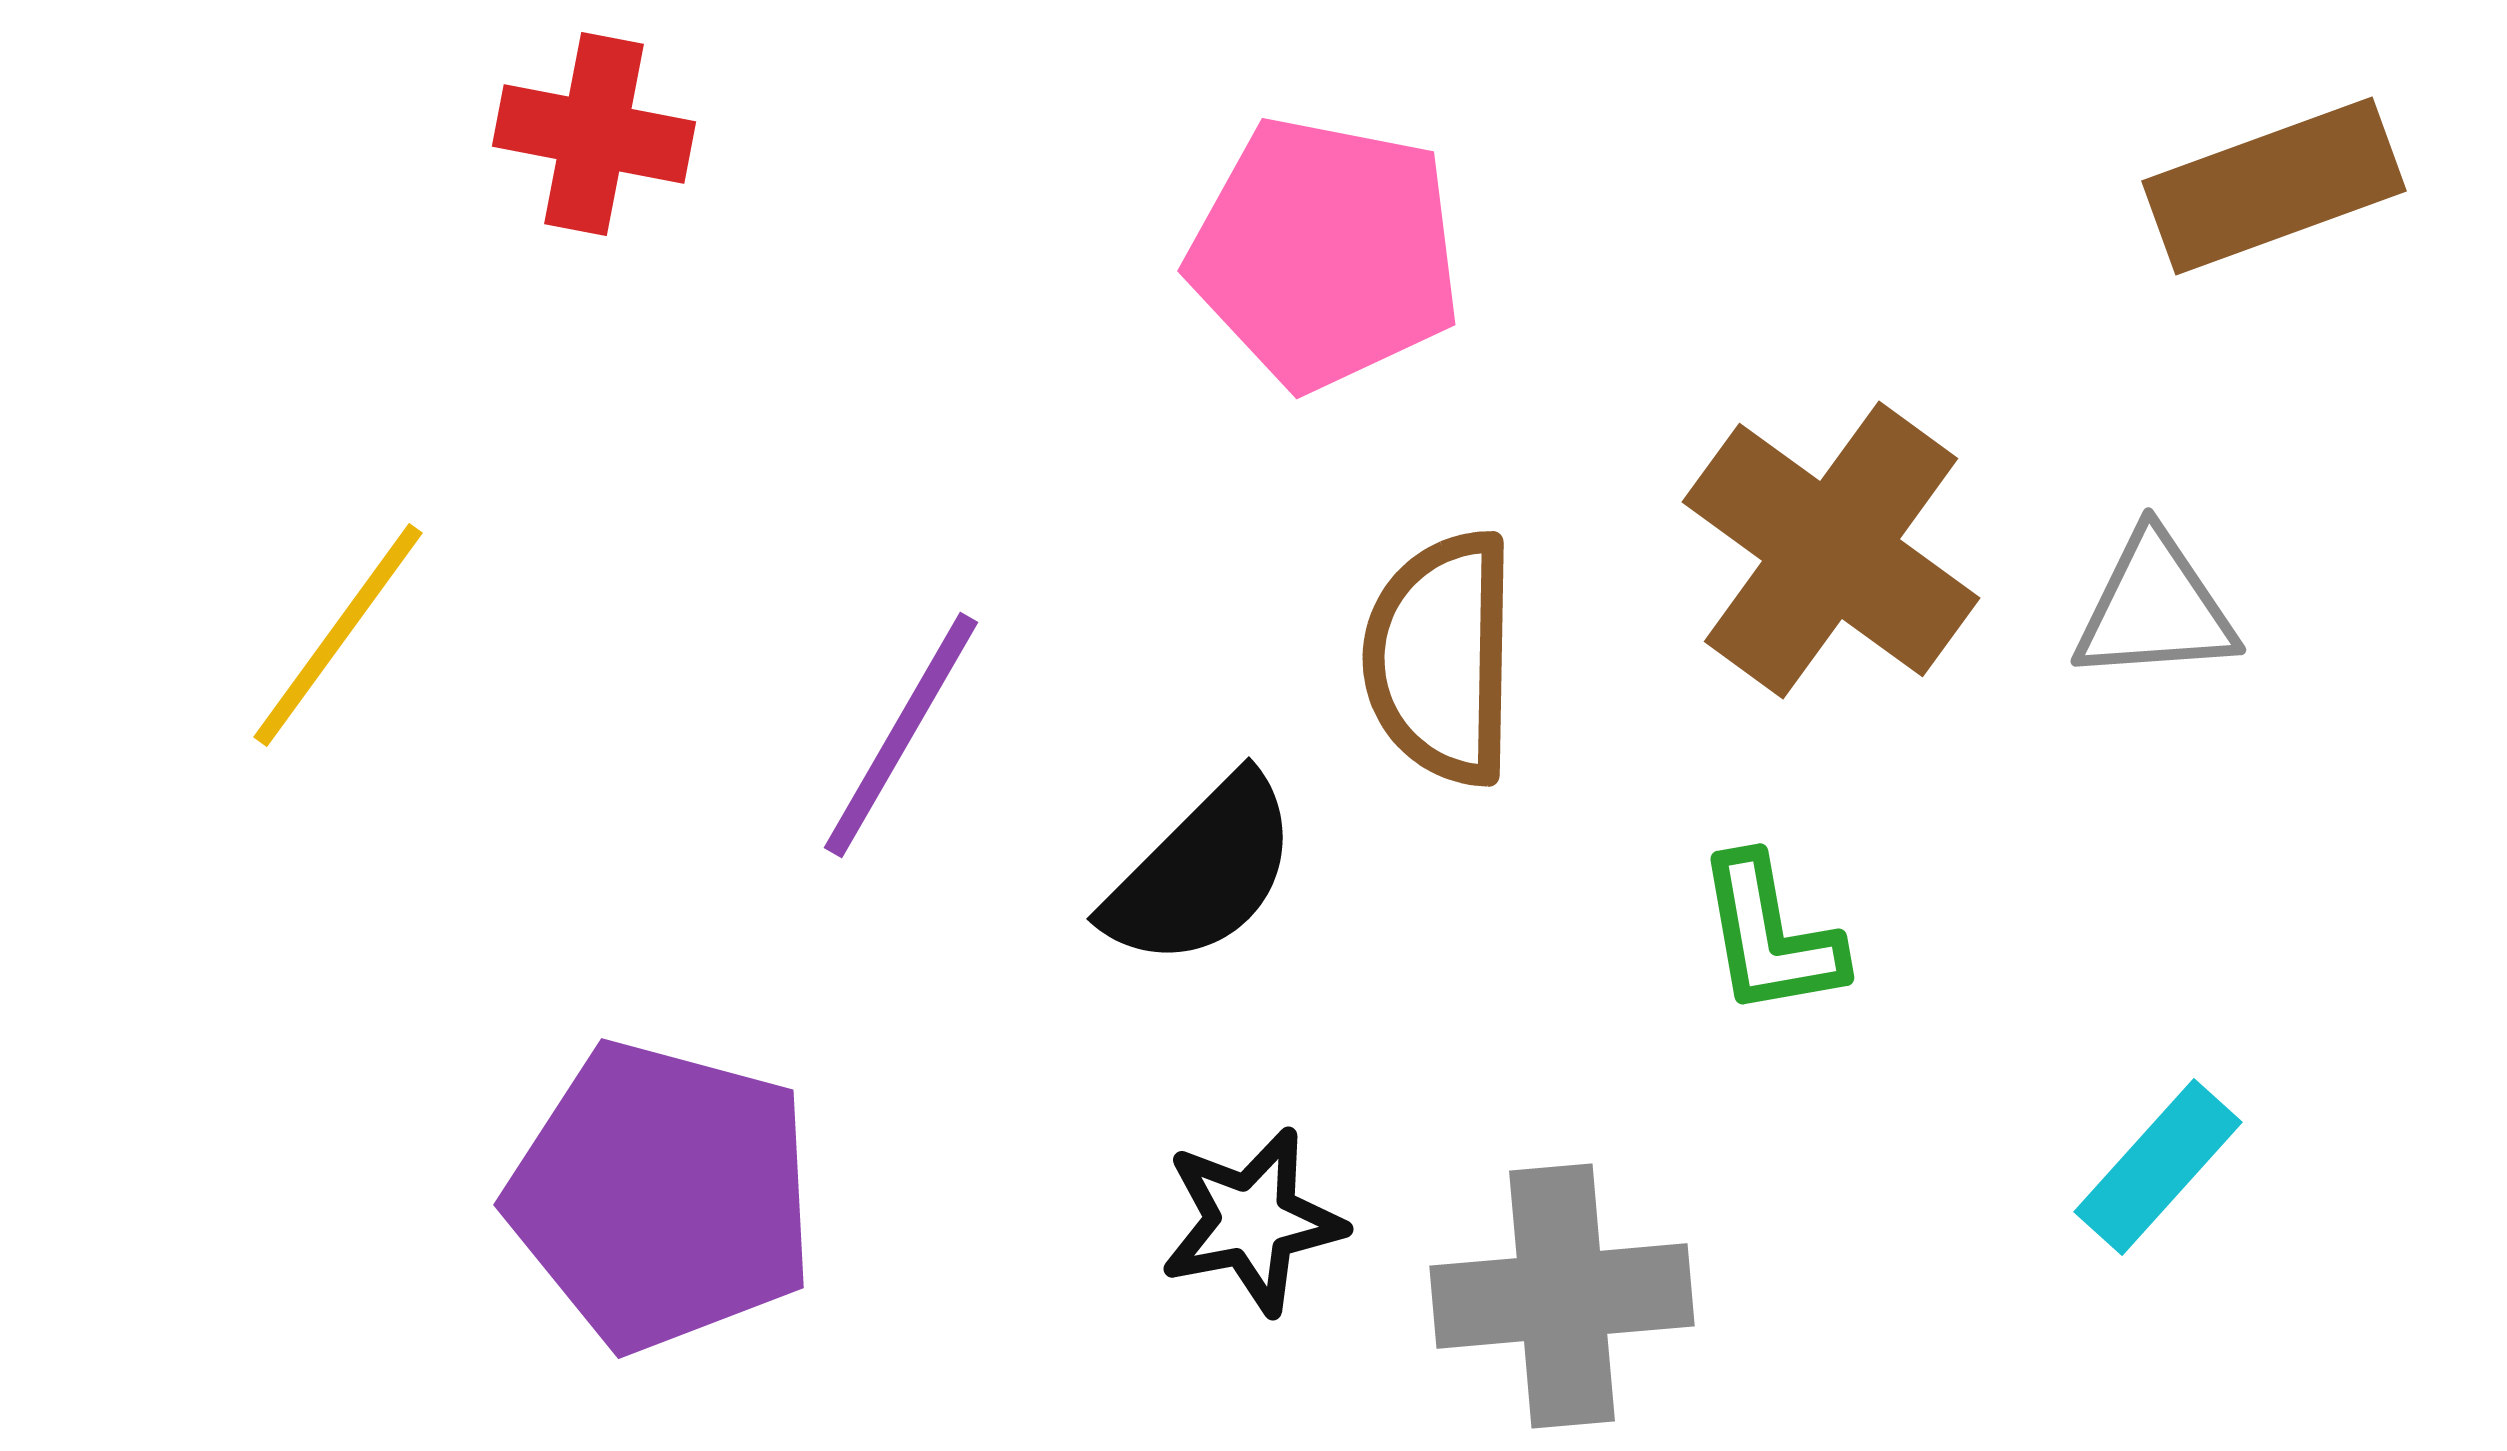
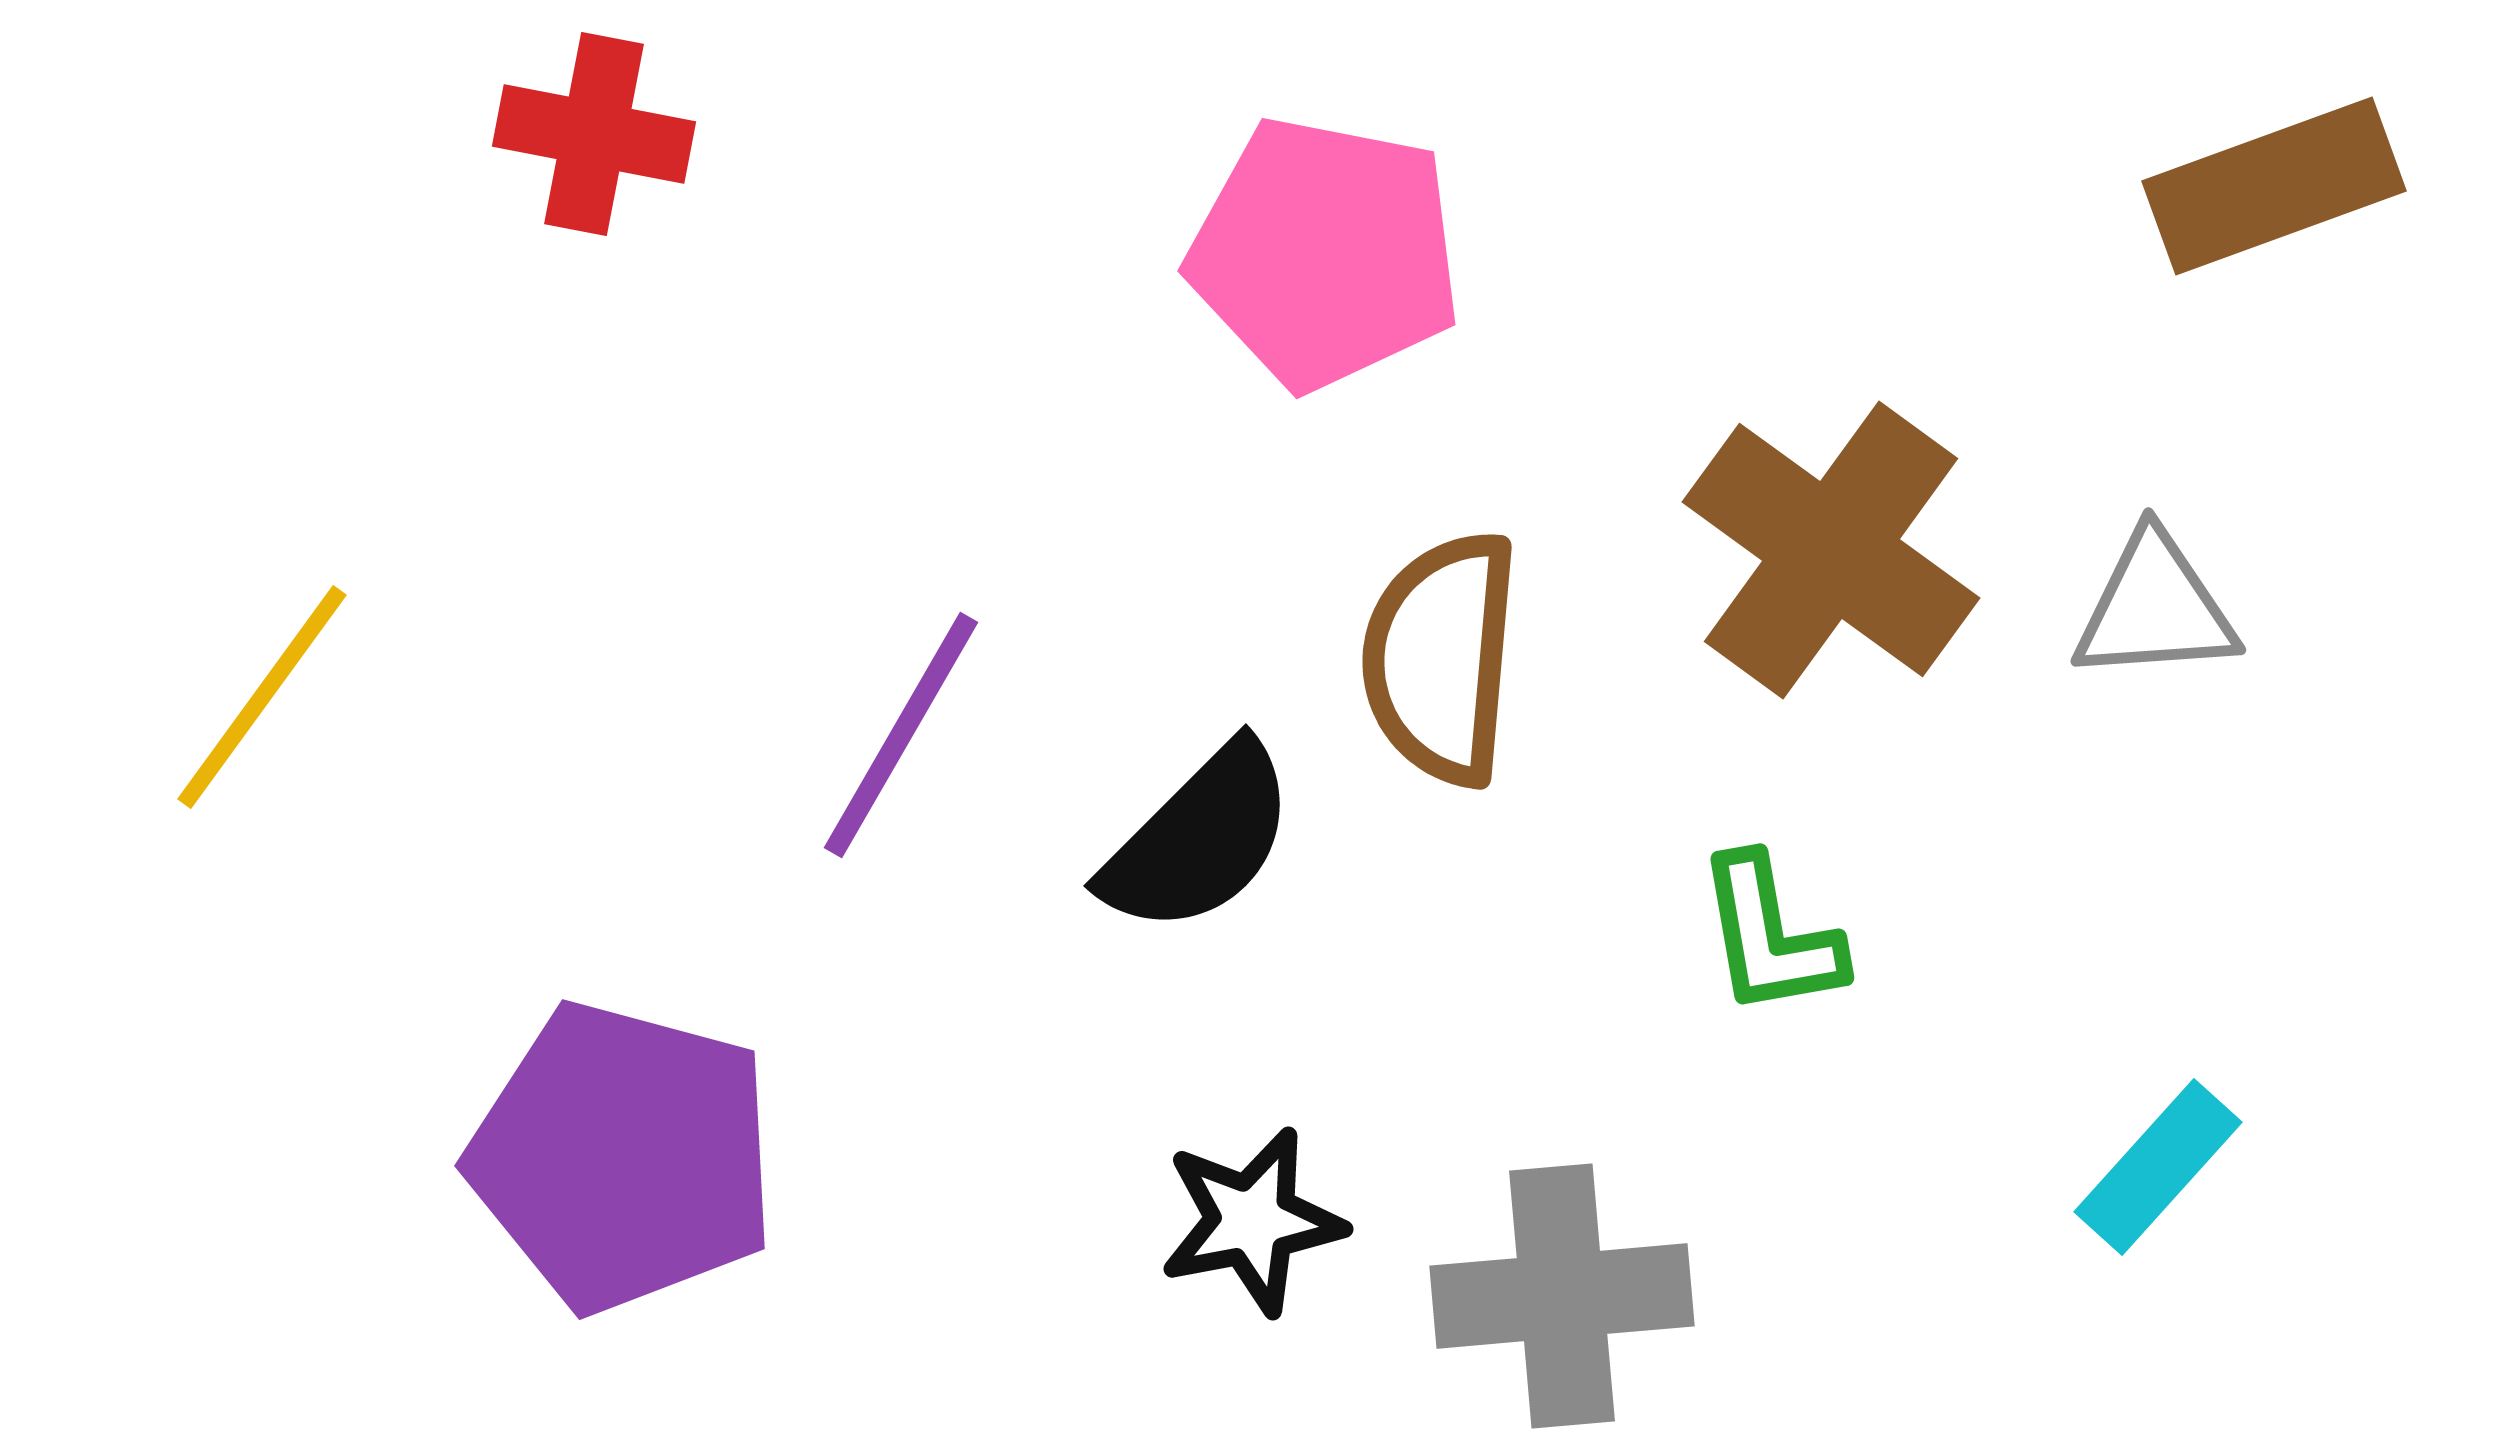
yellow line: moved 76 px left, 62 px down
brown semicircle: rotated 4 degrees clockwise
black semicircle: moved 3 px left, 33 px up
purple pentagon: moved 39 px left, 39 px up
